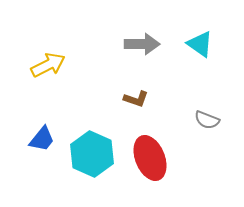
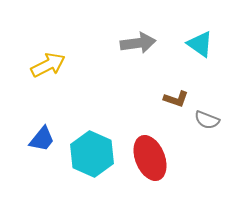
gray arrow: moved 4 px left, 1 px up; rotated 8 degrees counterclockwise
brown L-shape: moved 40 px right
